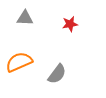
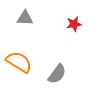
red star: moved 4 px right
orange semicircle: rotated 56 degrees clockwise
